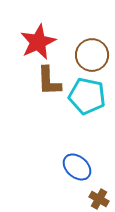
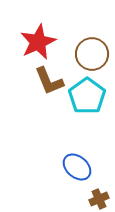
brown circle: moved 1 px up
brown L-shape: rotated 20 degrees counterclockwise
cyan pentagon: rotated 24 degrees clockwise
brown cross: rotated 36 degrees clockwise
